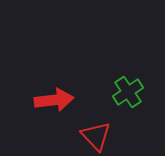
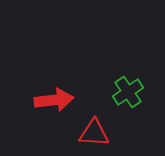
red triangle: moved 2 px left, 3 px up; rotated 44 degrees counterclockwise
